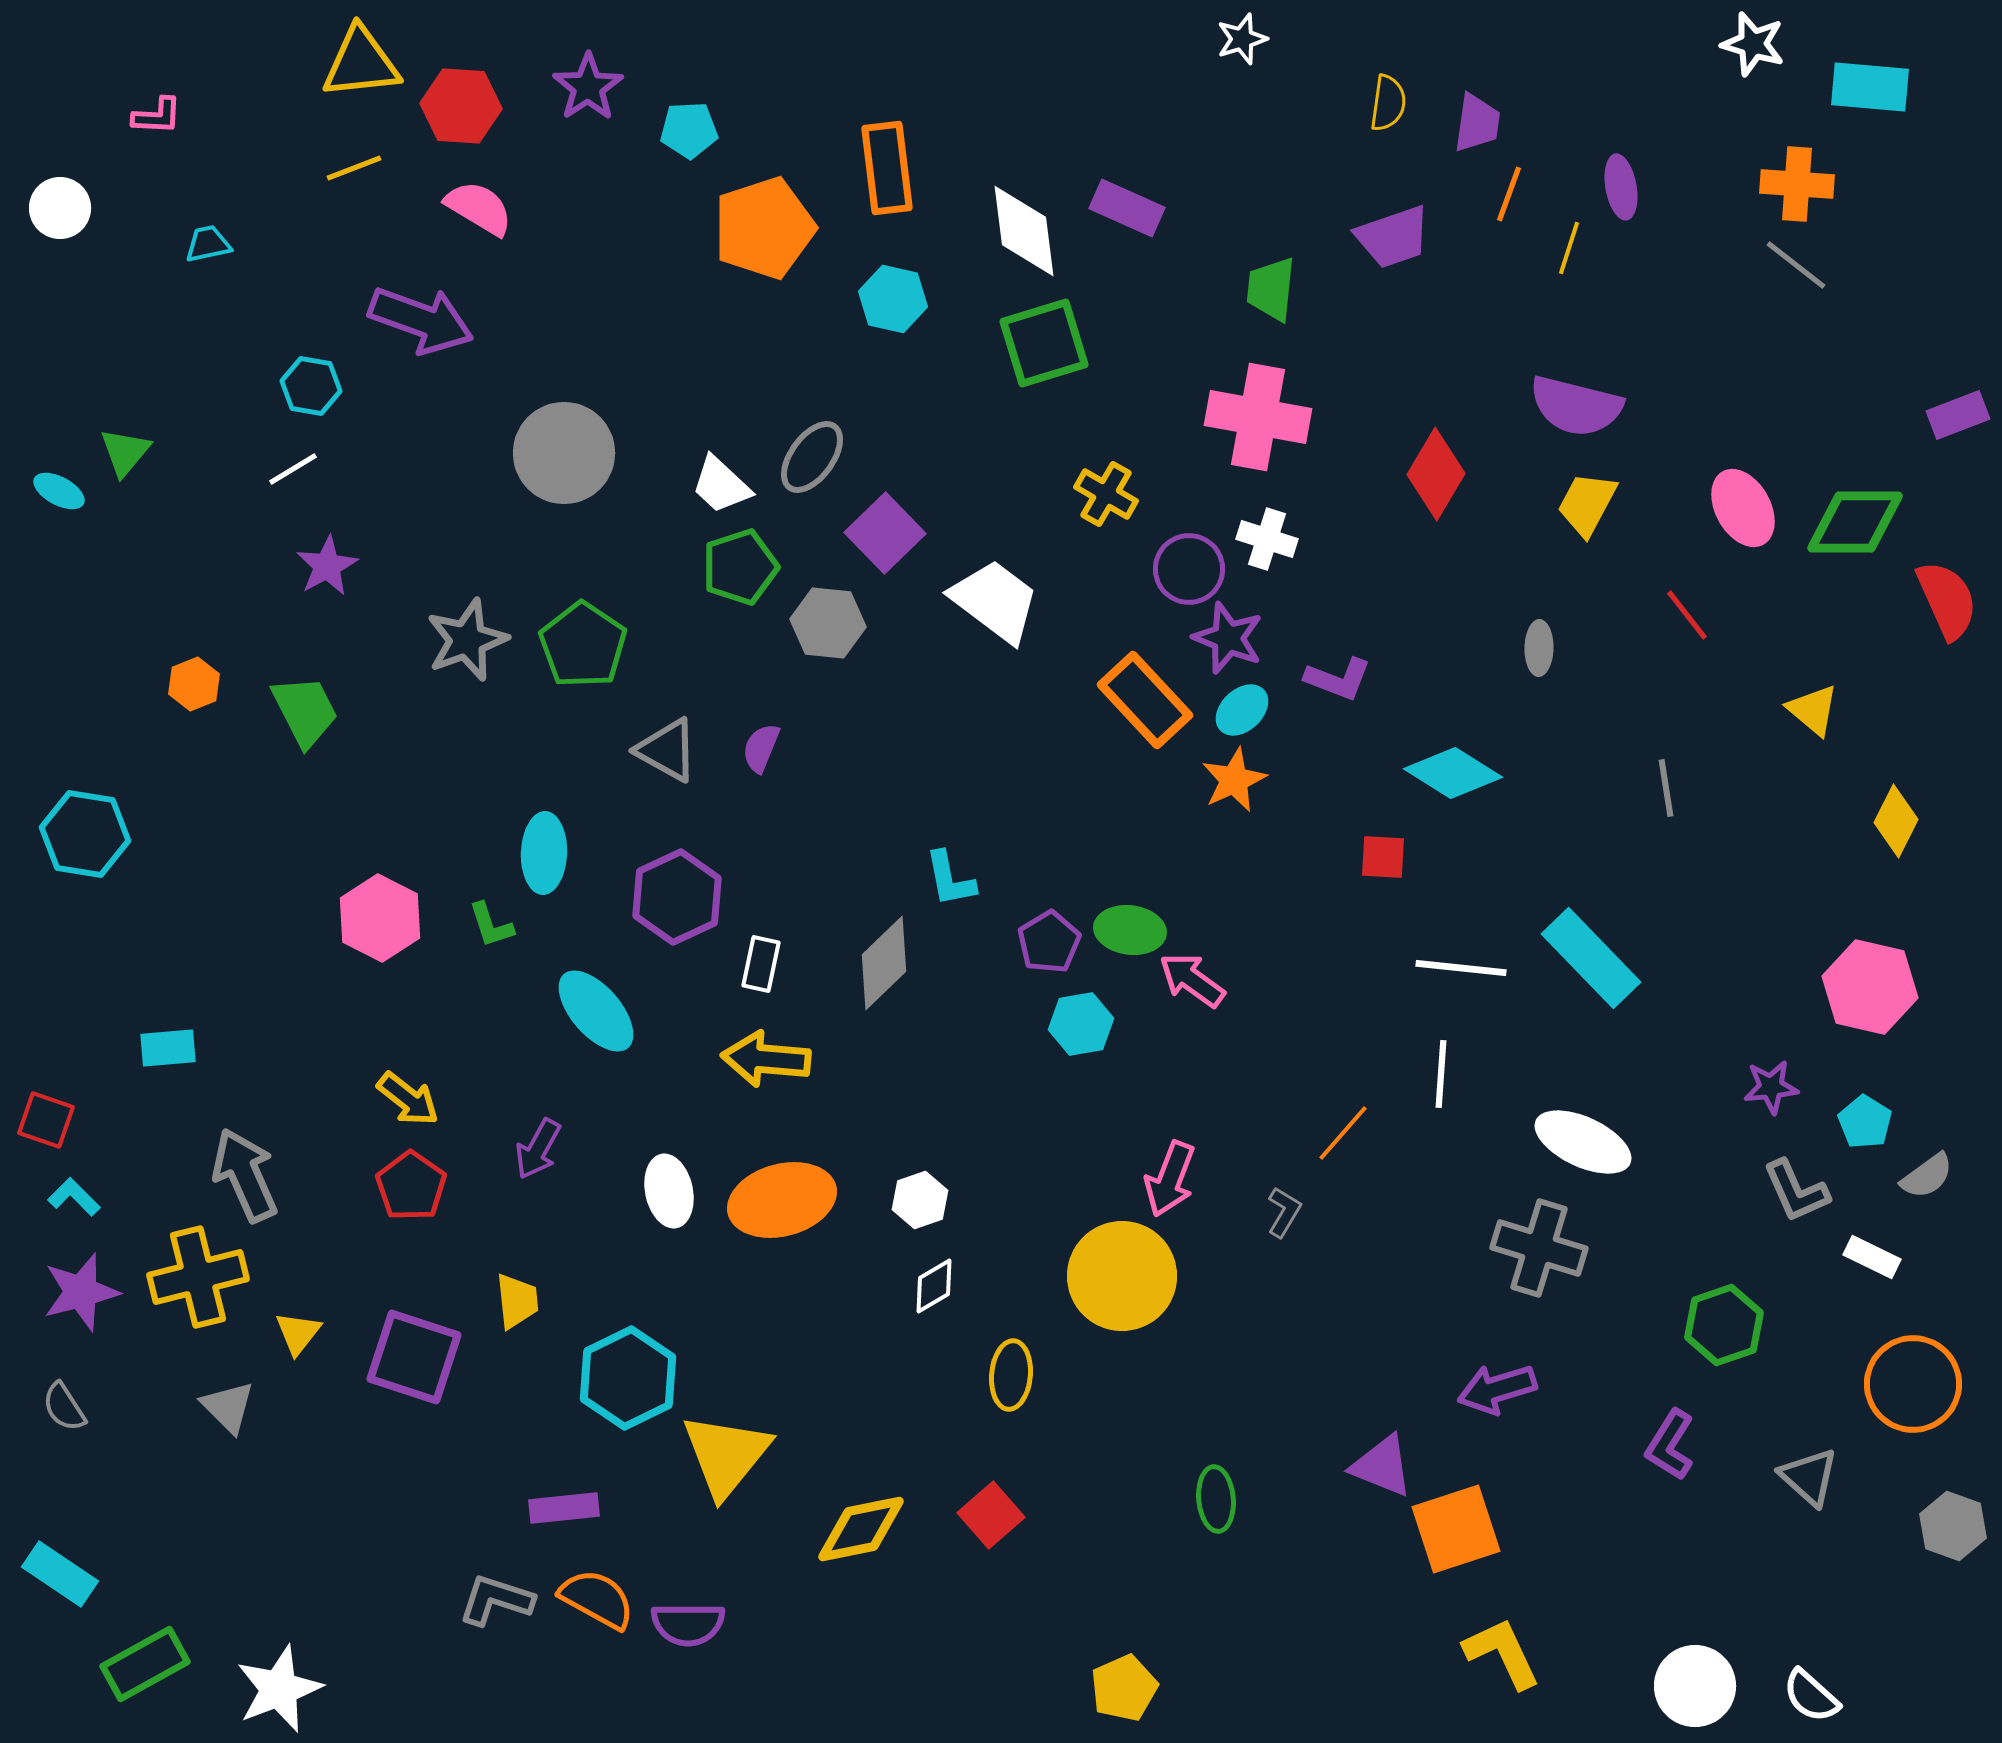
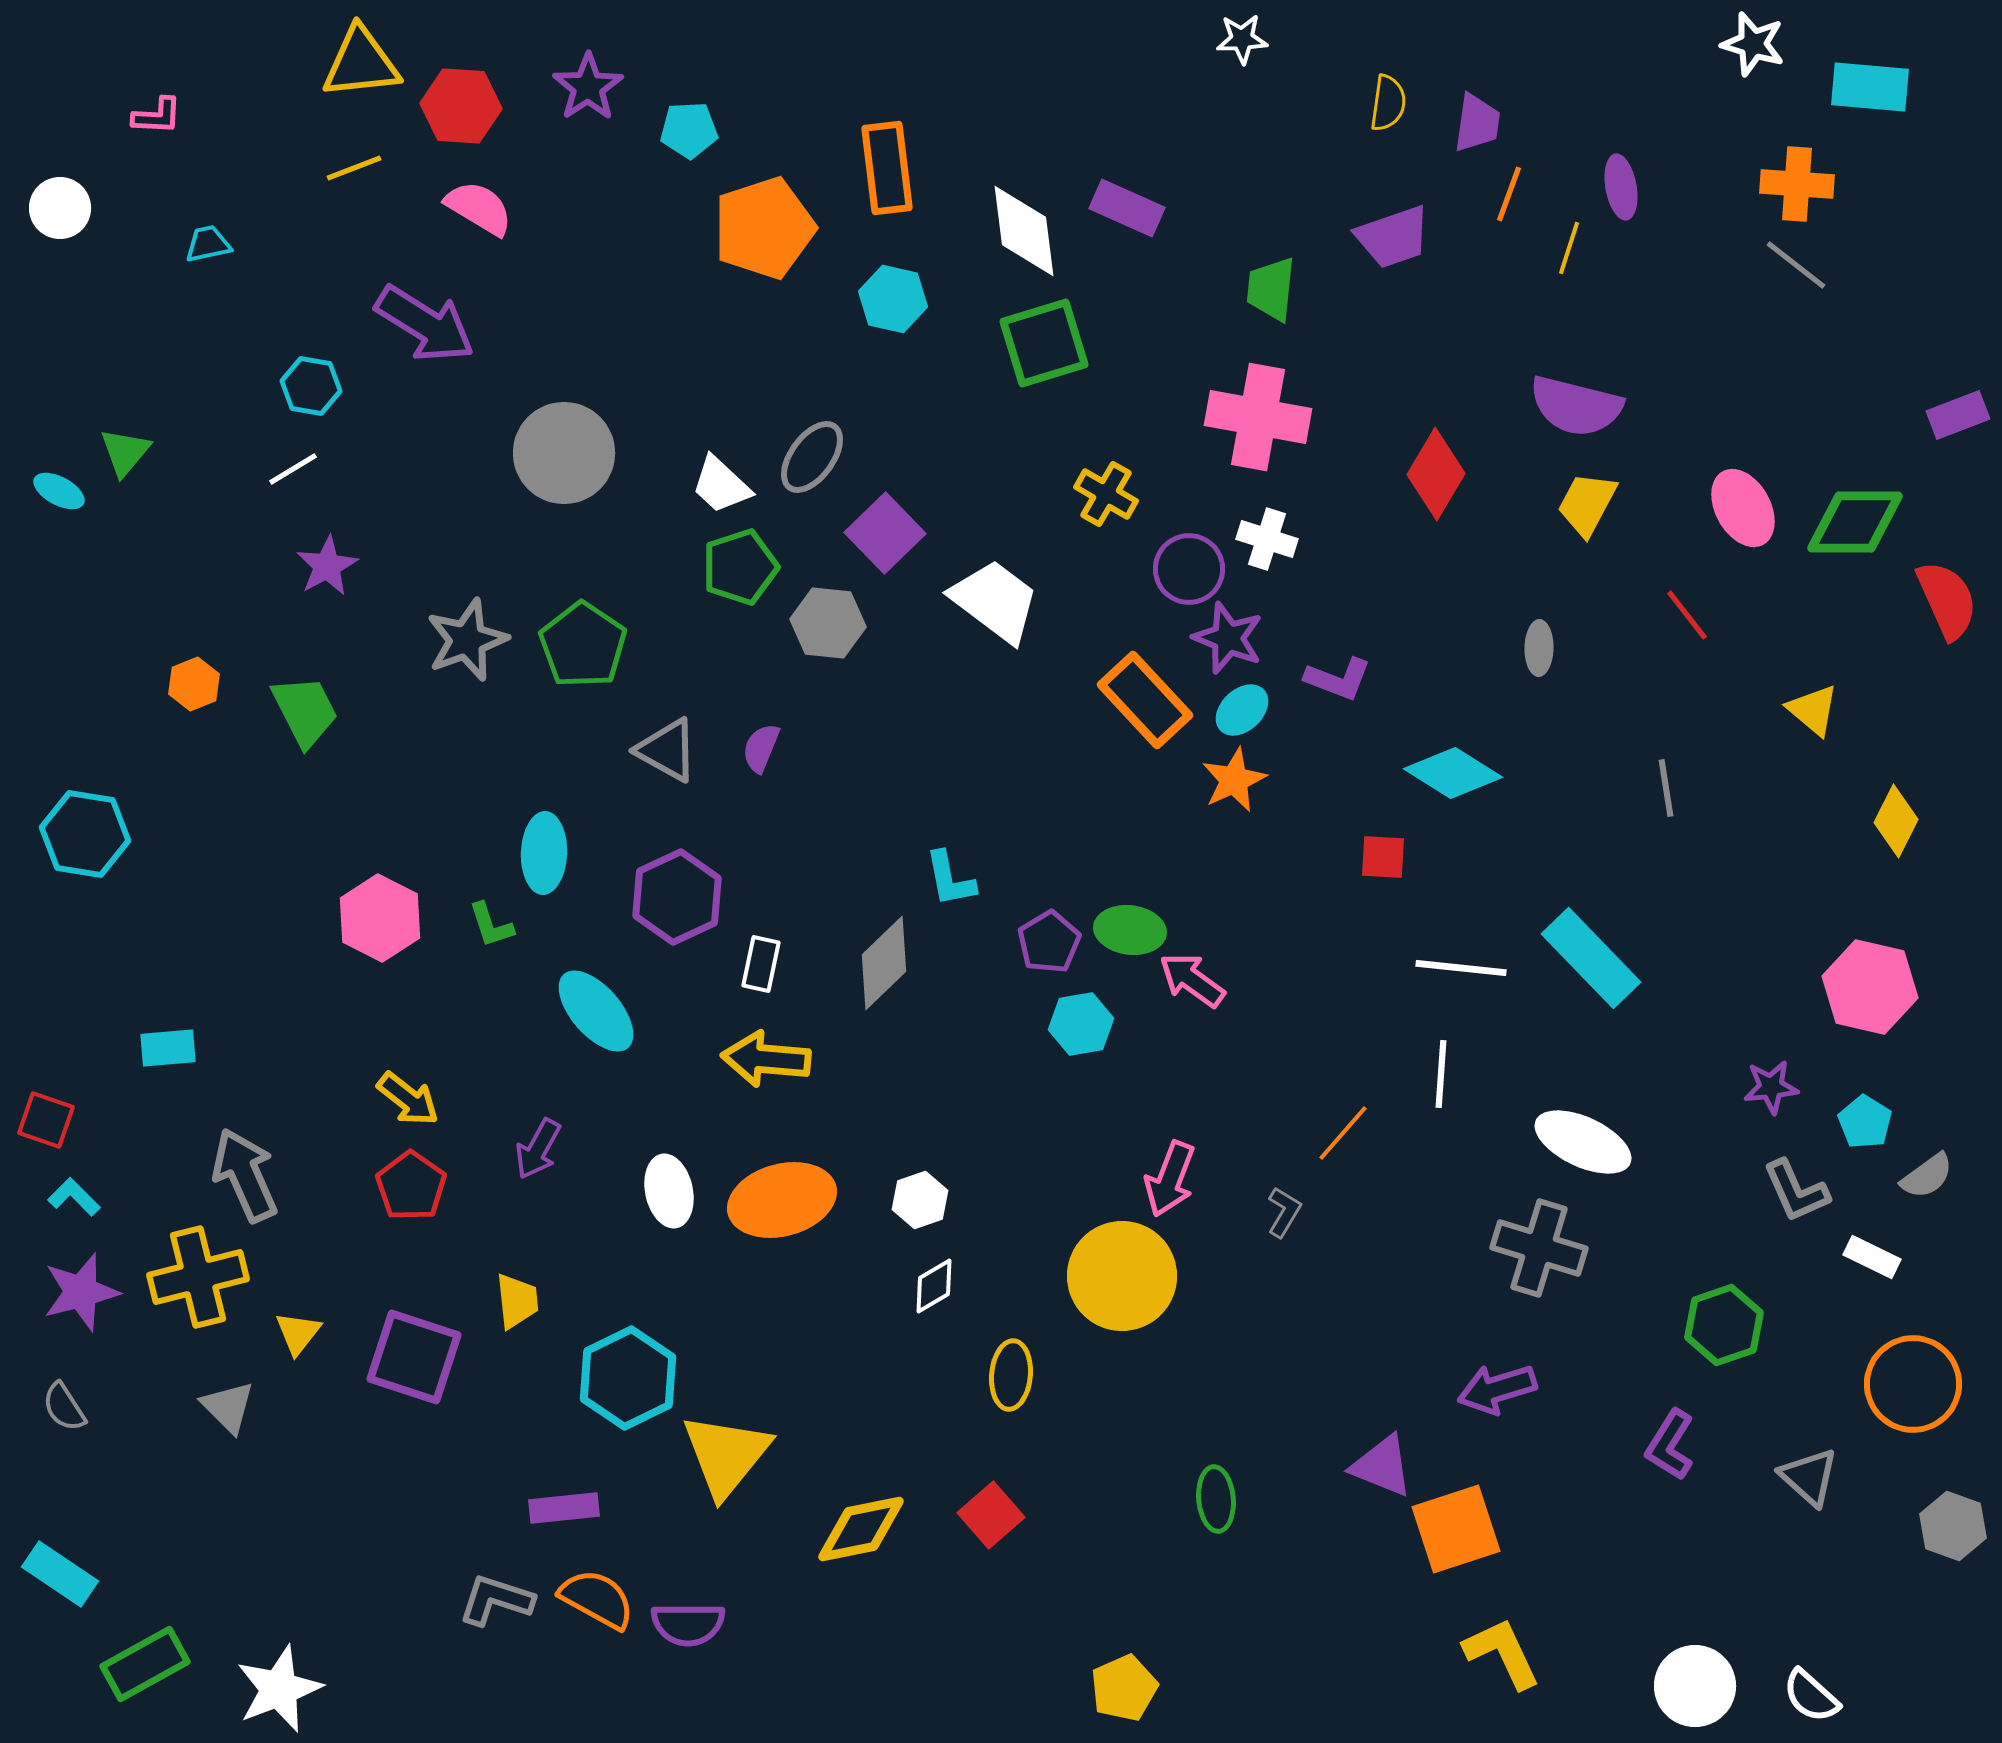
white star at (1242, 39): rotated 15 degrees clockwise
purple arrow at (421, 320): moved 4 px right, 4 px down; rotated 12 degrees clockwise
